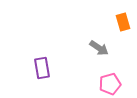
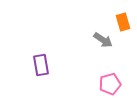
gray arrow: moved 4 px right, 8 px up
purple rectangle: moved 1 px left, 3 px up
